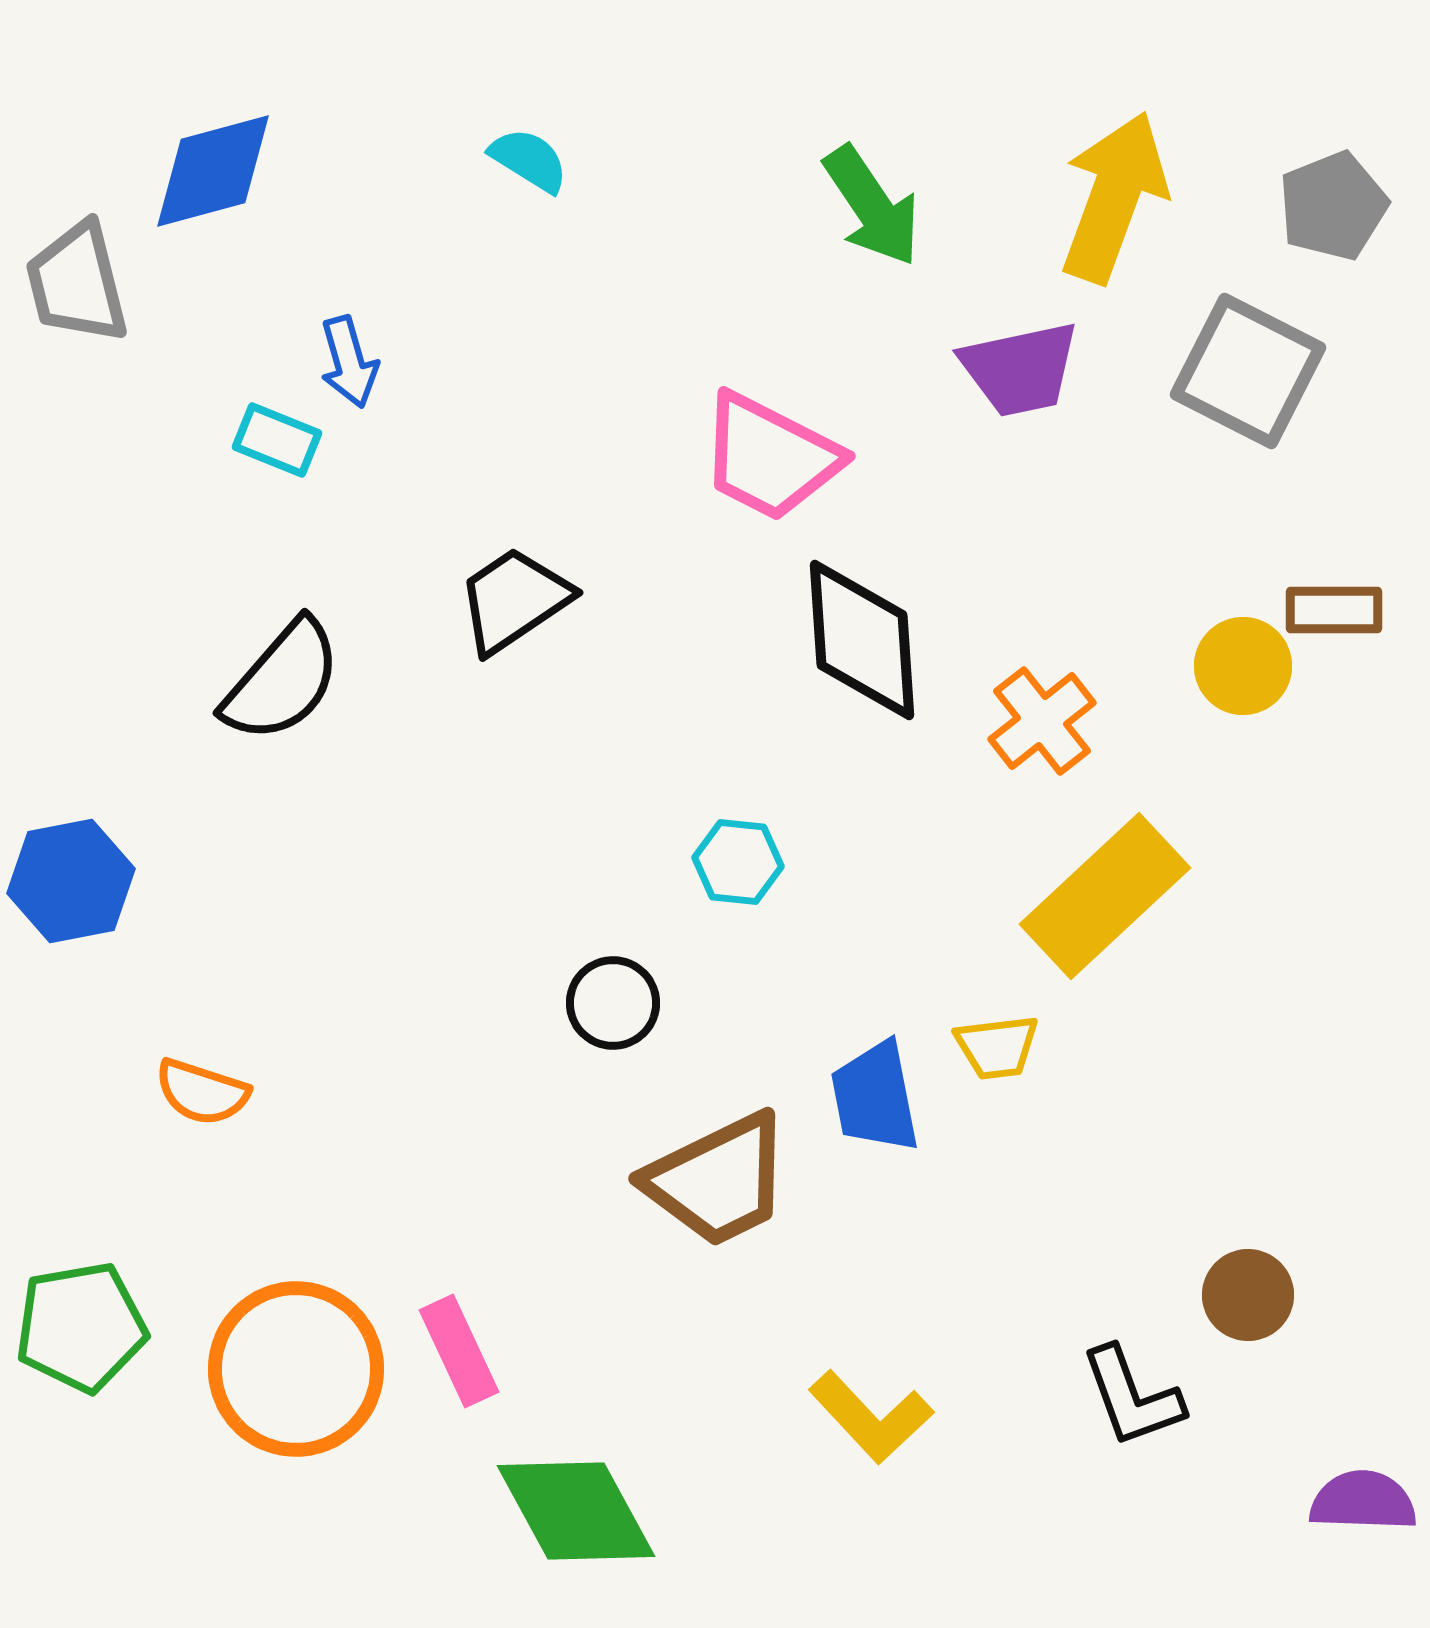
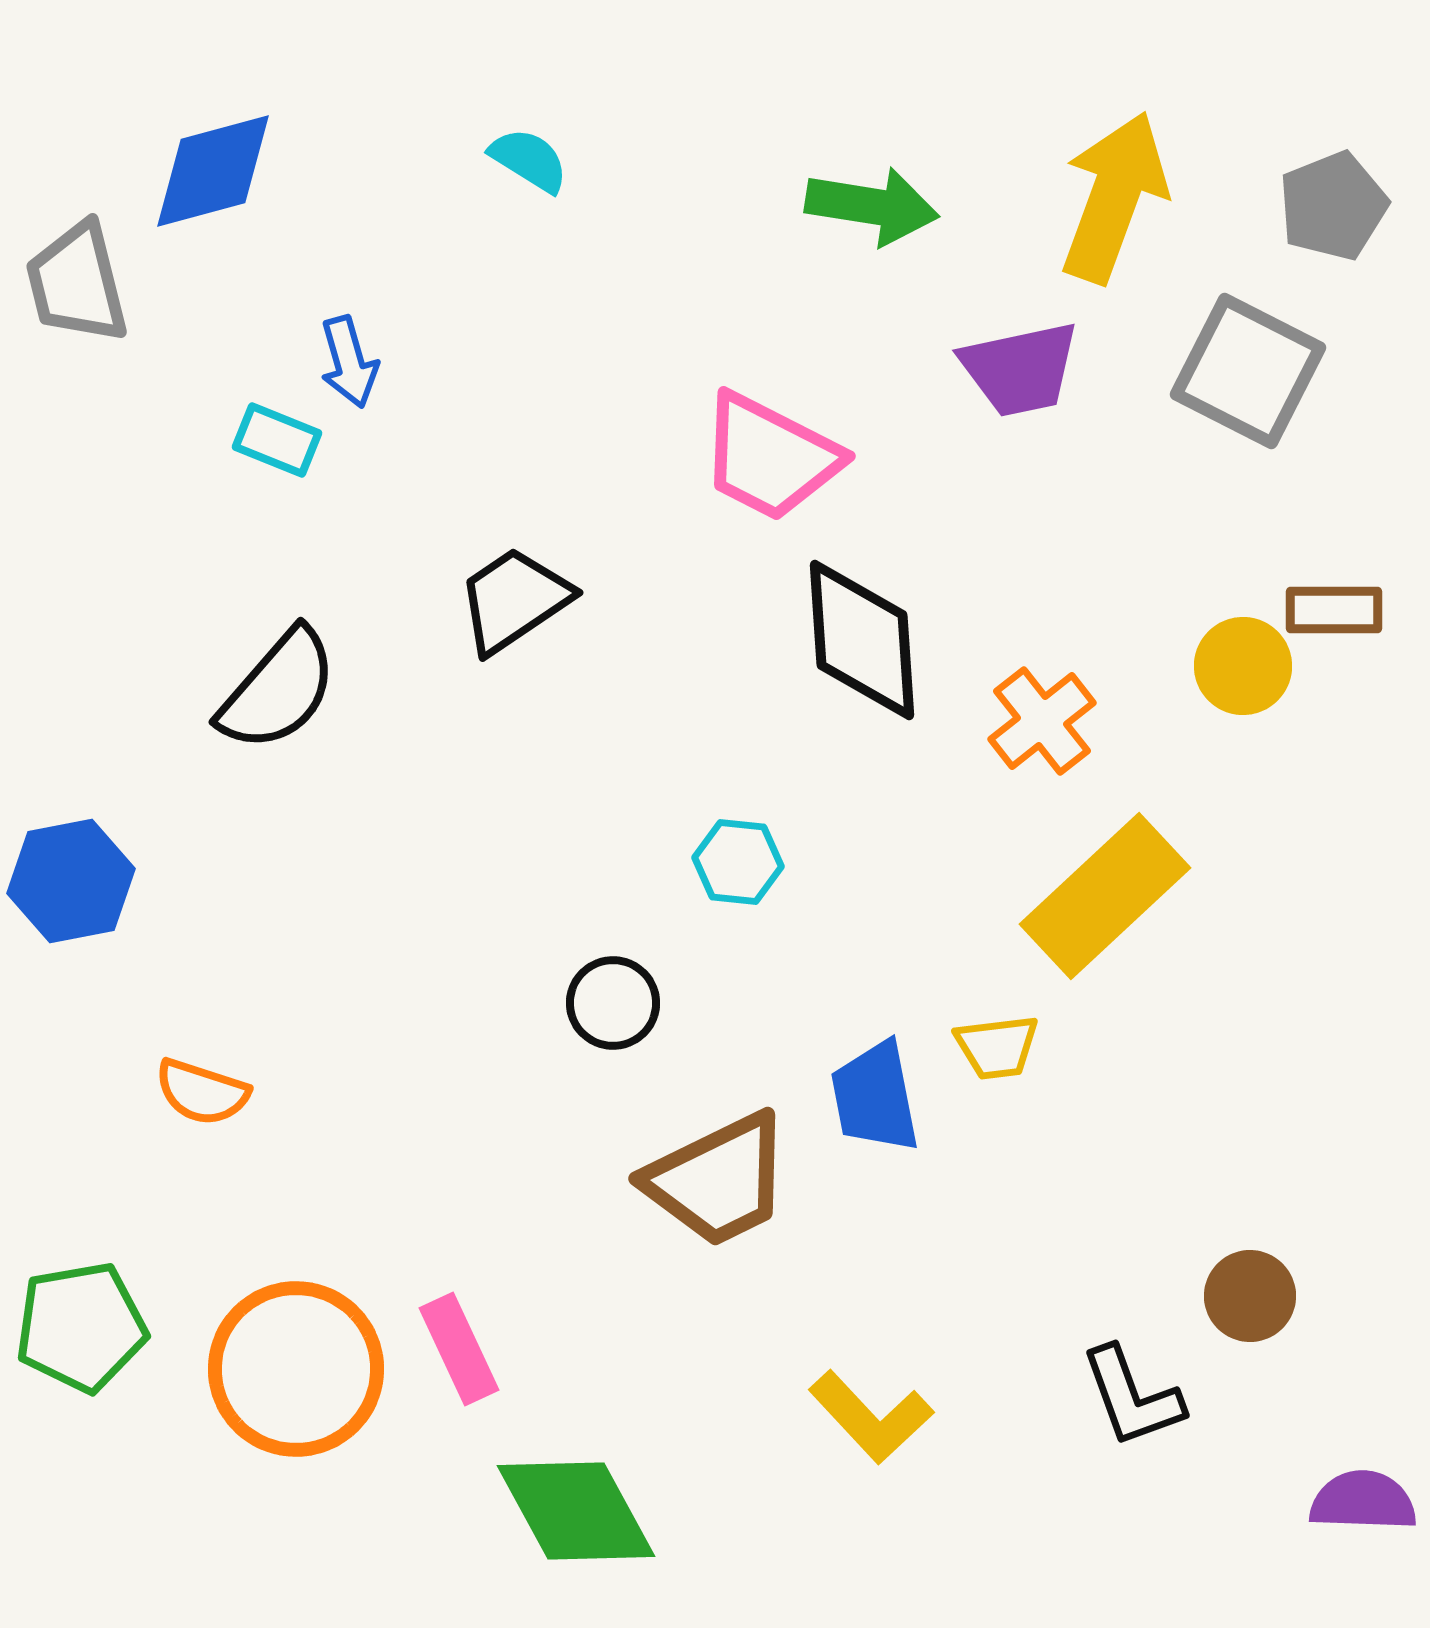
green arrow: rotated 47 degrees counterclockwise
black semicircle: moved 4 px left, 9 px down
brown circle: moved 2 px right, 1 px down
pink rectangle: moved 2 px up
